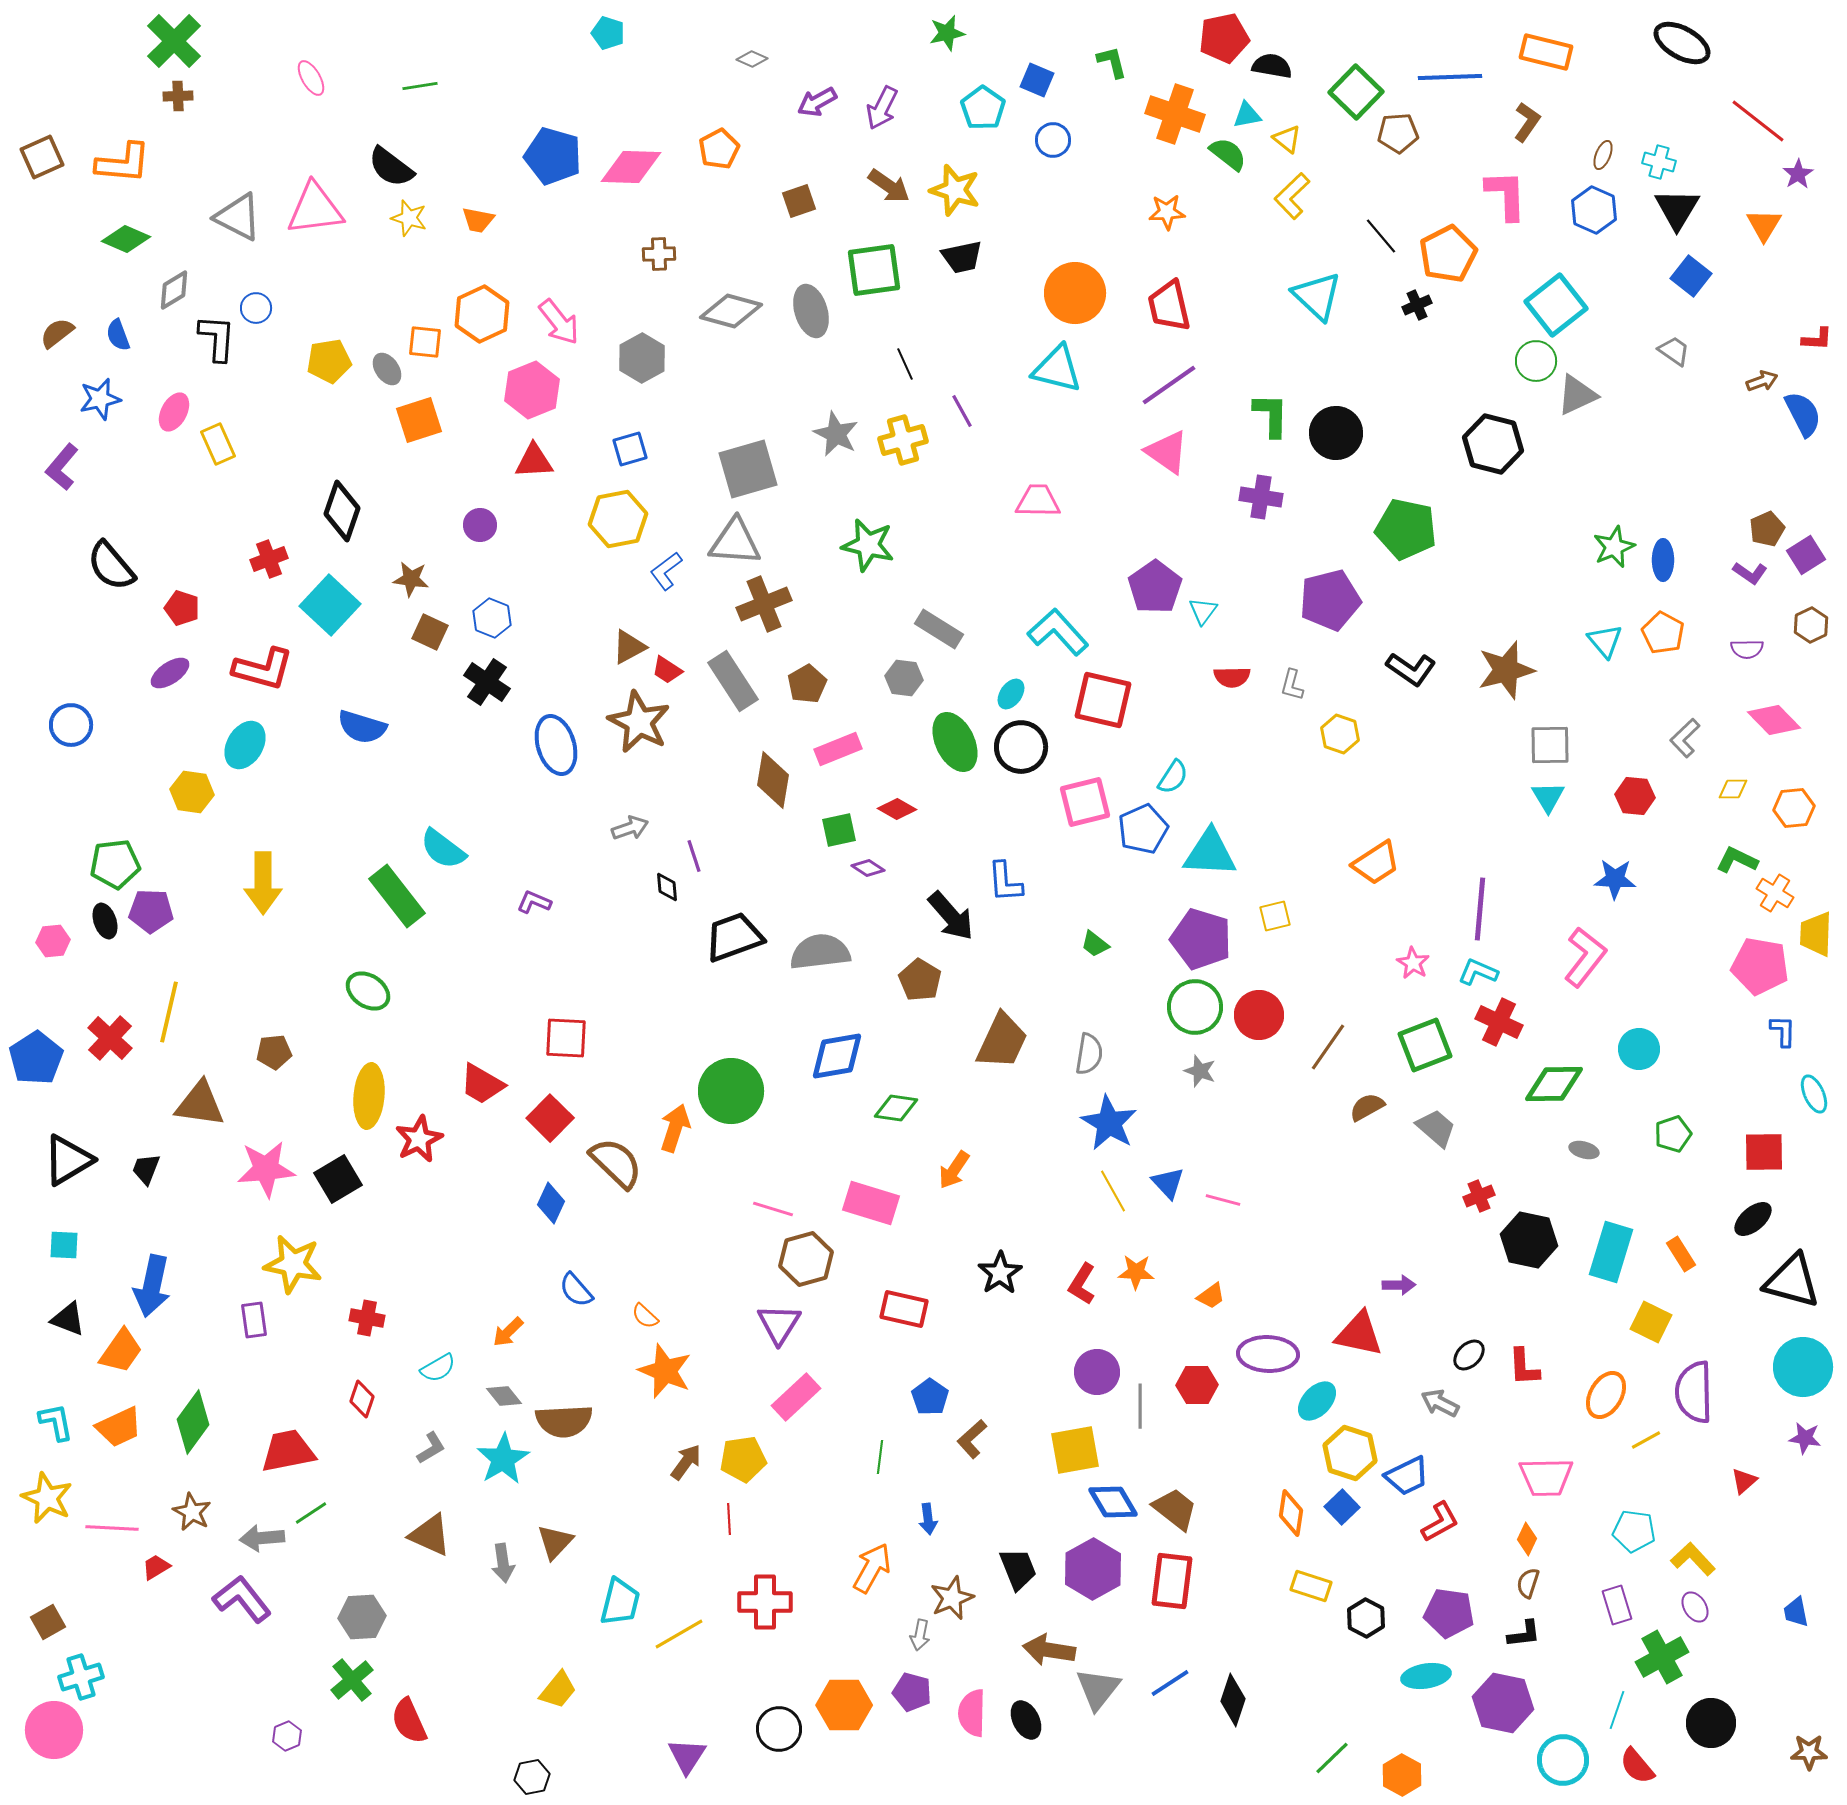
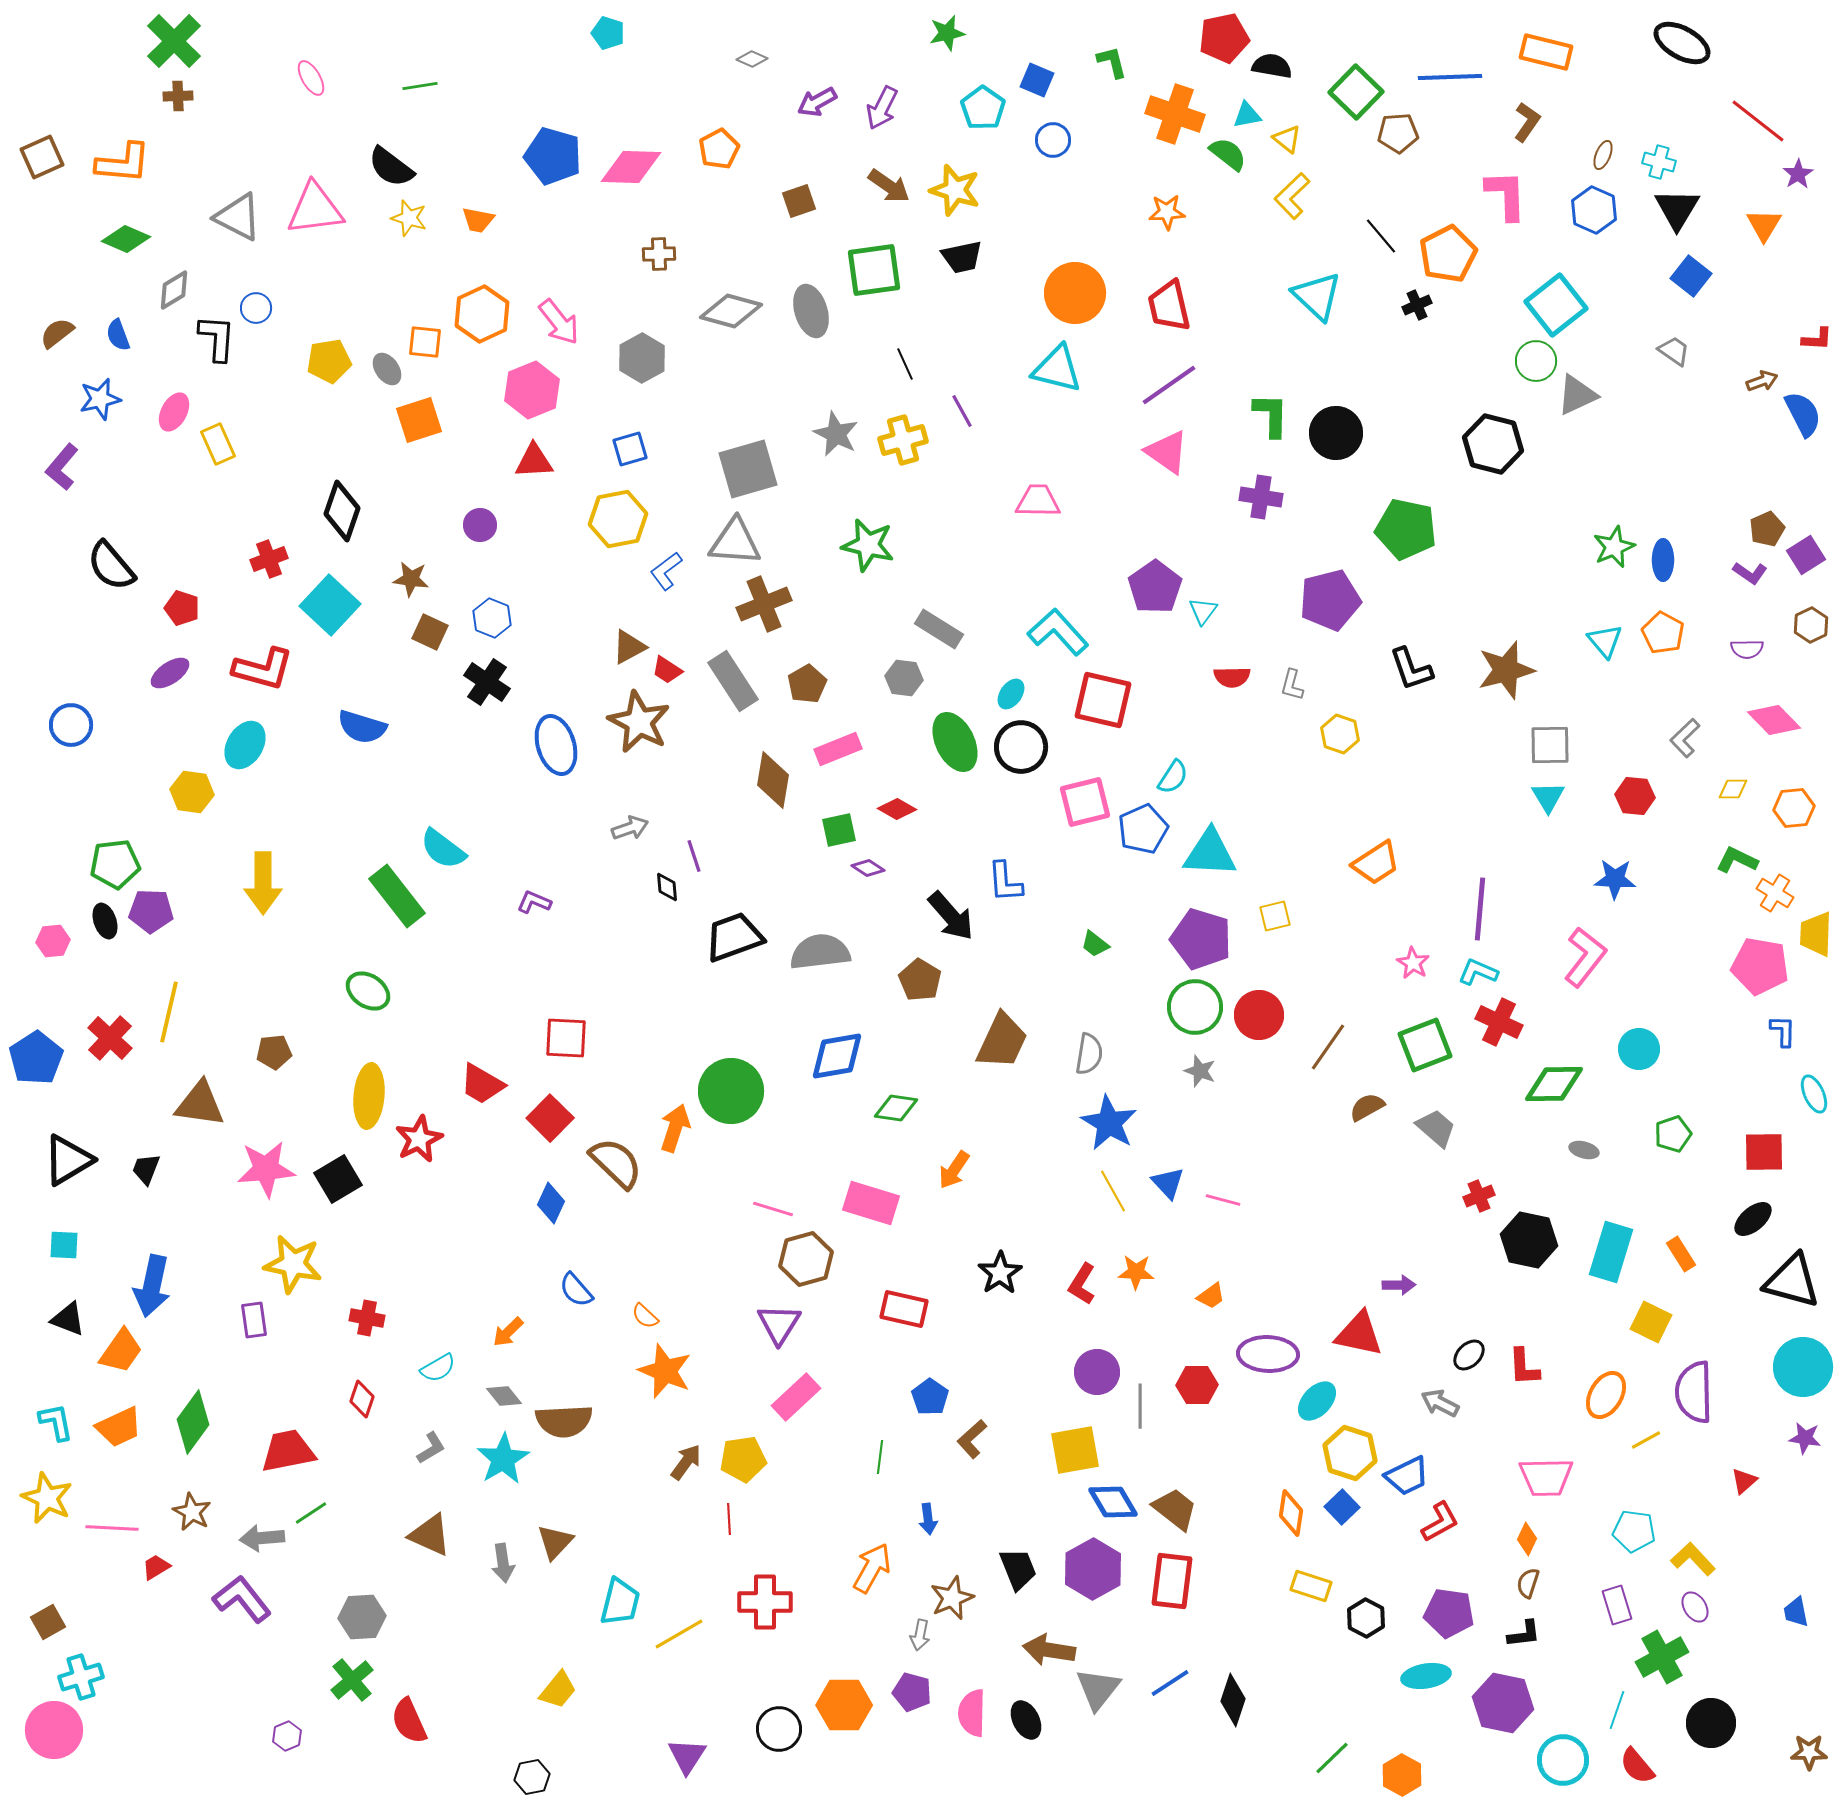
black L-shape at (1411, 669): rotated 36 degrees clockwise
